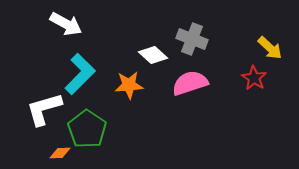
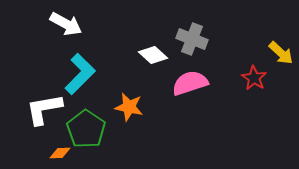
yellow arrow: moved 11 px right, 5 px down
orange star: moved 22 px down; rotated 16 degrees clockwise
white L-shape: rotated 6 degrees clockwise
green pentagon: moved 1 px left
